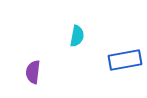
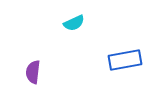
cyan semicircle: moved 3 px left, 13 px up; rotated 55 degrees clockwise
